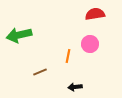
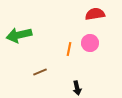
pink circle: moved 1 px up
orange line: moved 1 px right, 7 px up
black arrow: moved 2 px right, 1 px down; rotated 96 degrees counterclockwise
